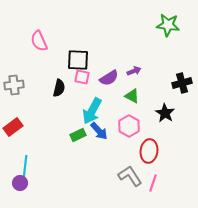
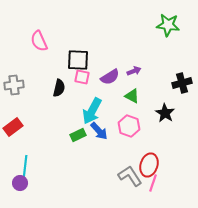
purple semicircle: moved 1 px right, 1 px up
pink hexagon: rotated 10 degrees counterclockwise
red ellipse: moved 14 px down; rotated 10 degrees clockwise
